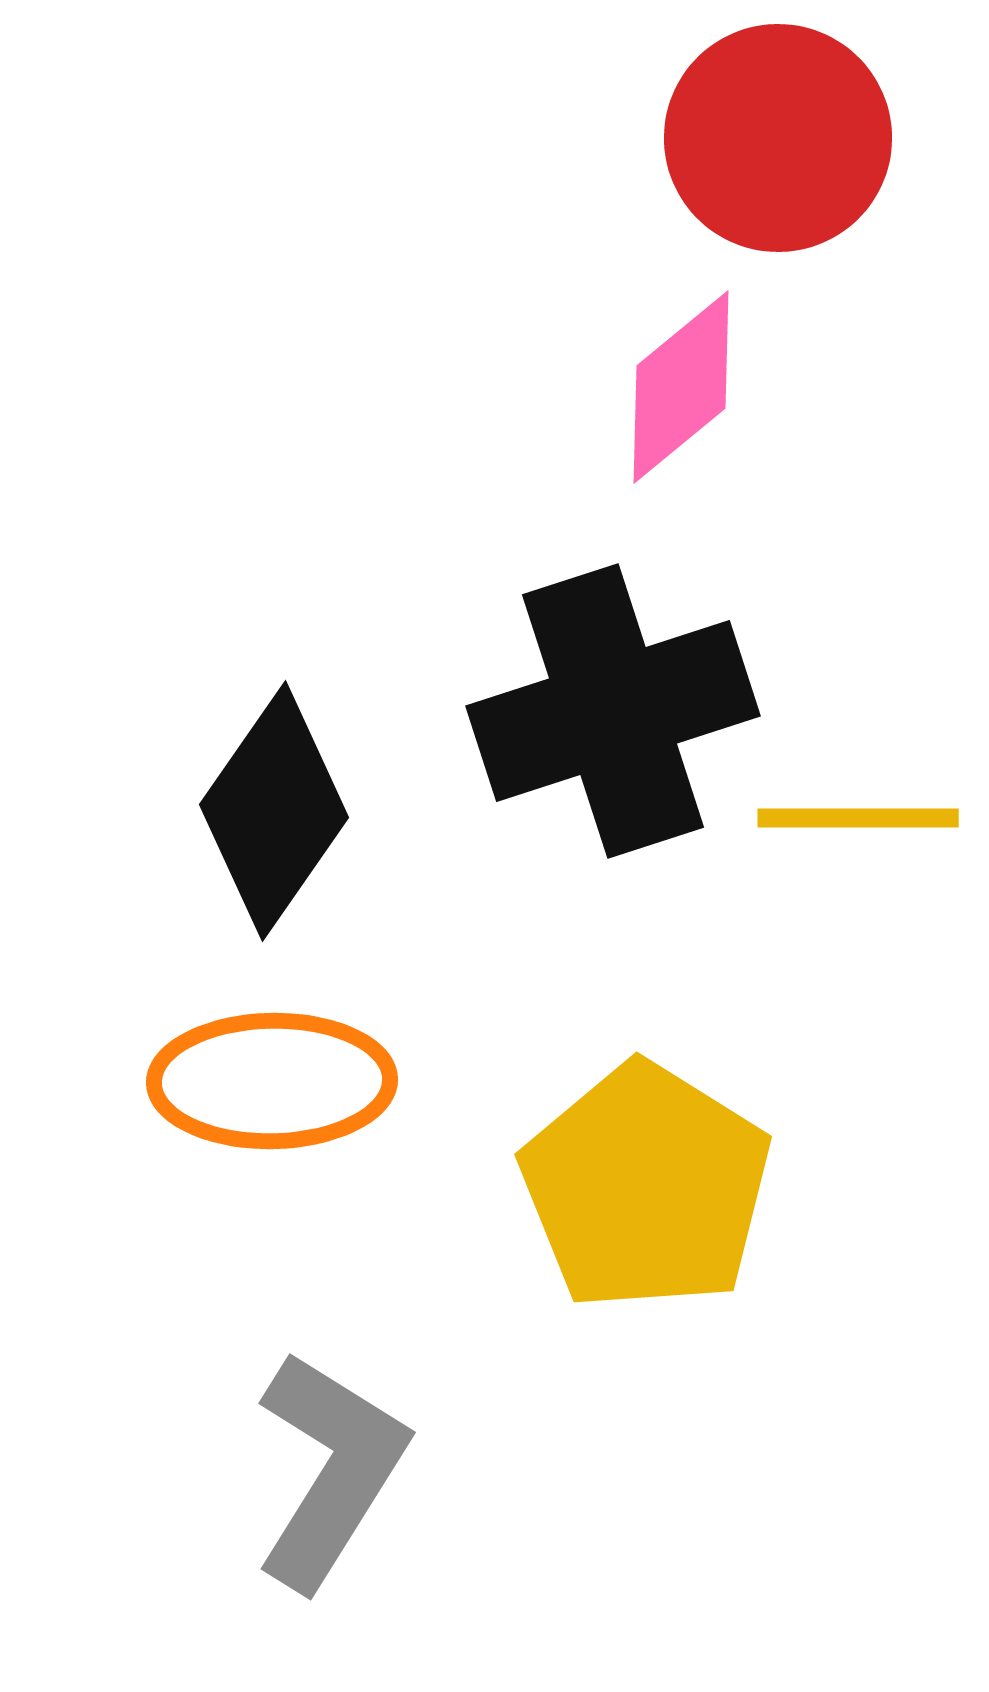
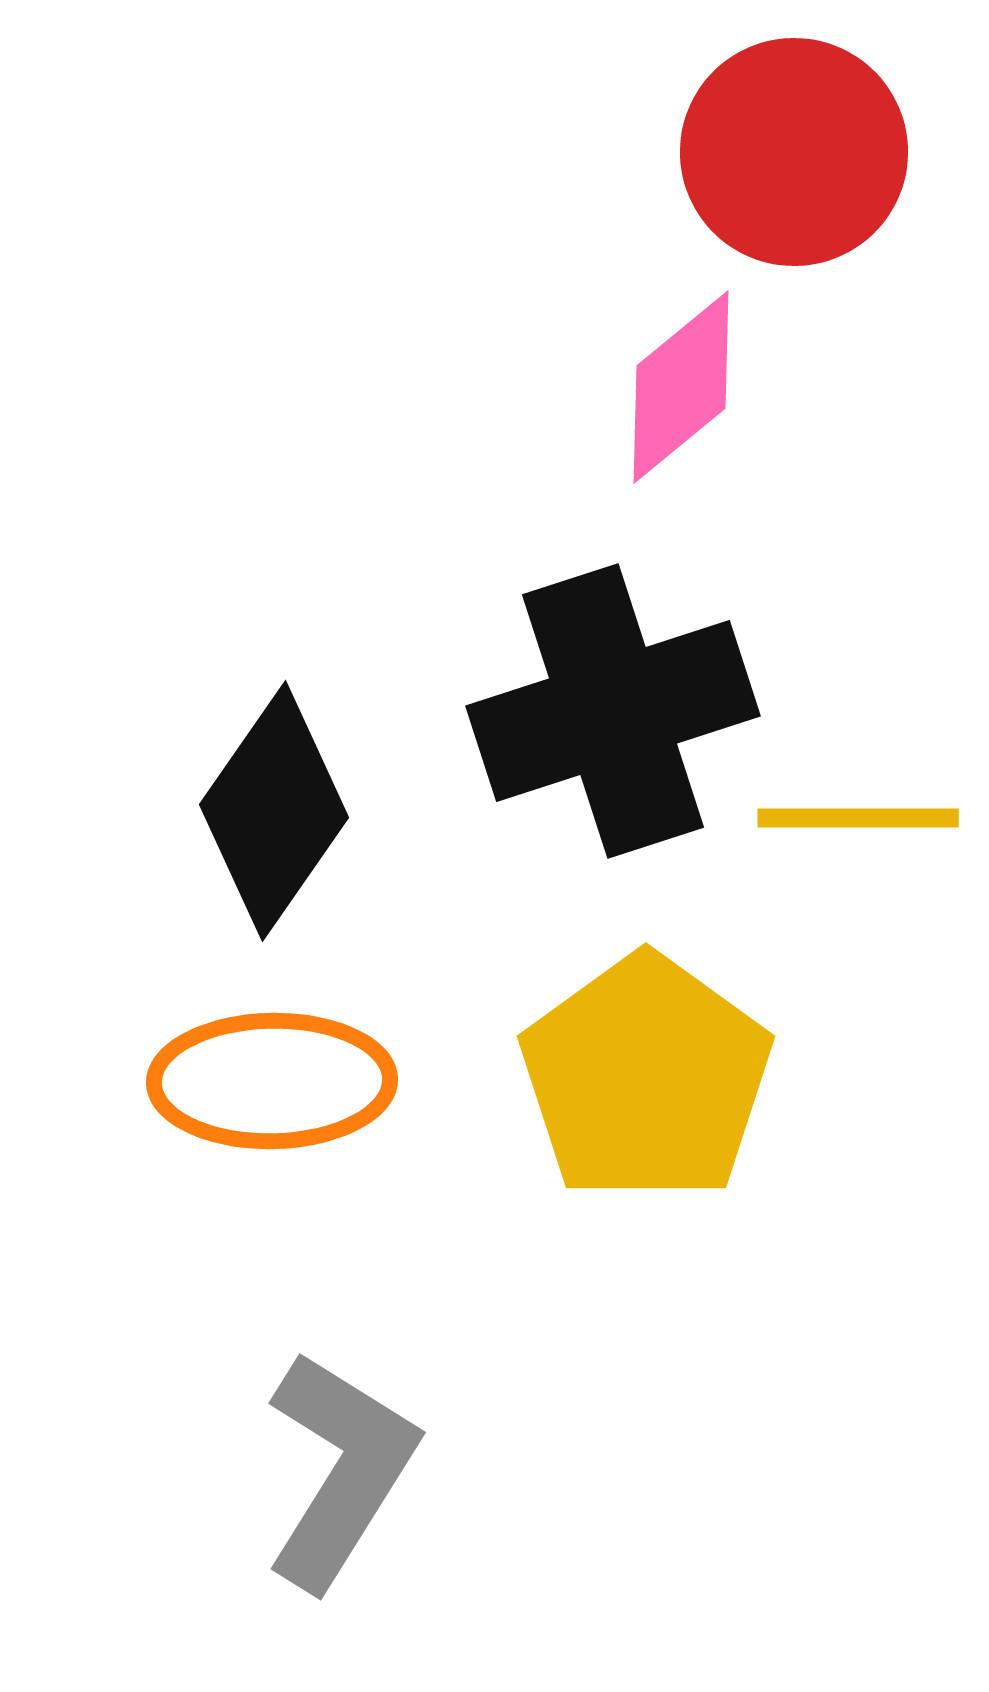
red circle: moved 16 px right, 14 px down
yellow pentagon: moved 109 px up; rotated 4 degrees clockwise
gray L-shape: moved 10 px right
